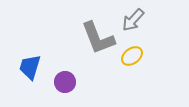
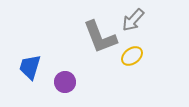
gray L-shape: moved 2 px right, 1 px up
